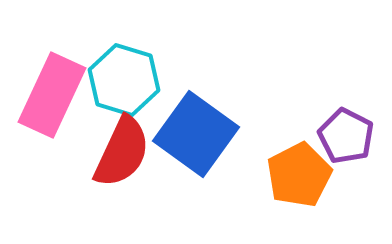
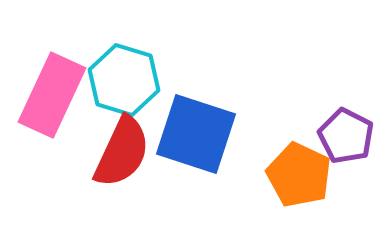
blue square: rotated 18 degrees counterclockwise
orange pentagon: rotated 20 degrees counterclockwise
